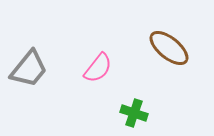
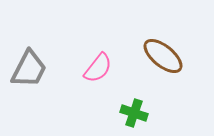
brown ellipse: moved 6 px left, 8 px down
gray trapezoid: rotated 12 degrees counterclockwise
